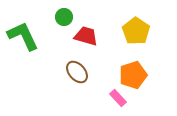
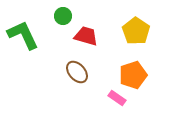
green circle: moved 1 px left, 1 px up
green L-shape: moved 1 px up
pink rectangle: moved 1 px left; rotated 12 degrees counterclockwise
